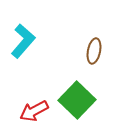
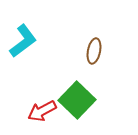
cyan L-shape: rotated 12 degrees clockwise
red arrow: moved 8 px right
